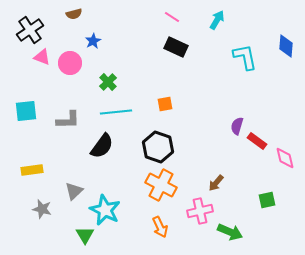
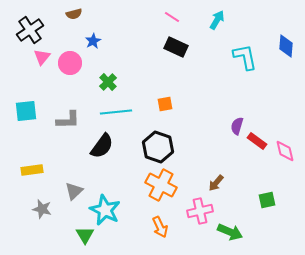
pink triangle: rotated 48 degrees clockwise
pink diamond: moved 7 px up
